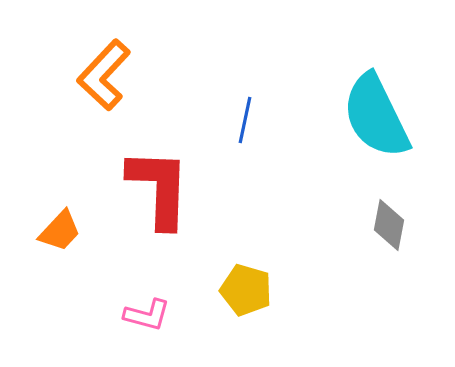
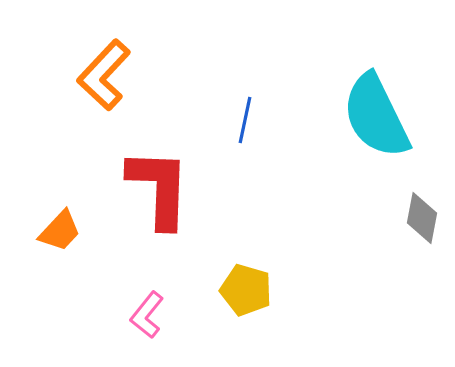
gray diamond: moved 33 px right, 7 px up
pink L-shape: rotated 114 degrees clockwise
